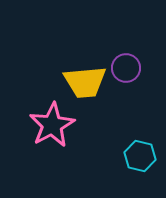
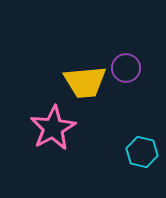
pink star: moved 1 px right, 3 px down
cyan hexagon: moved 2 px right, 4 px up
